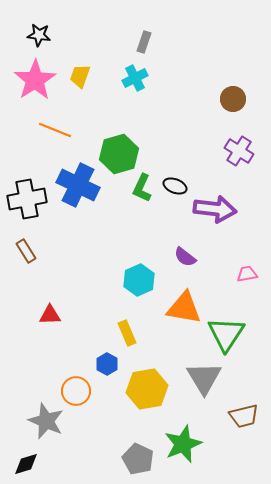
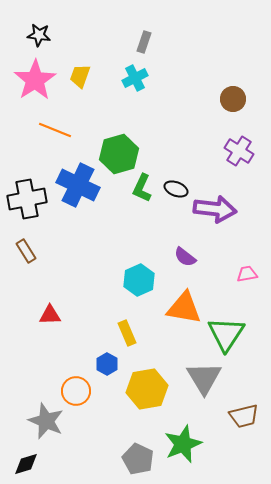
black ellipse: moved 1 px right, 3 px down
